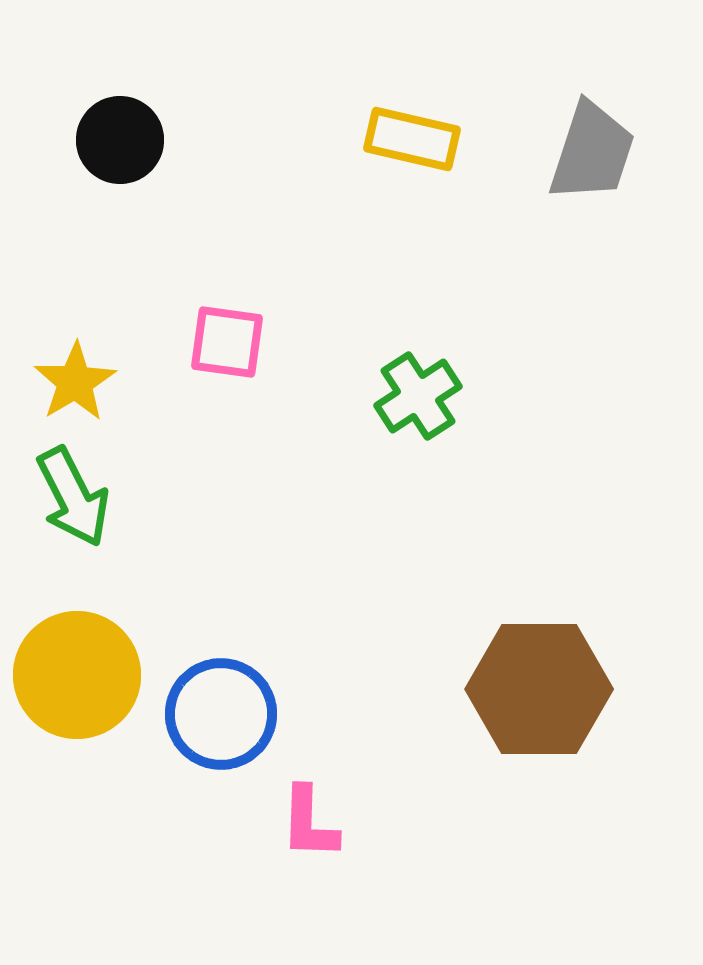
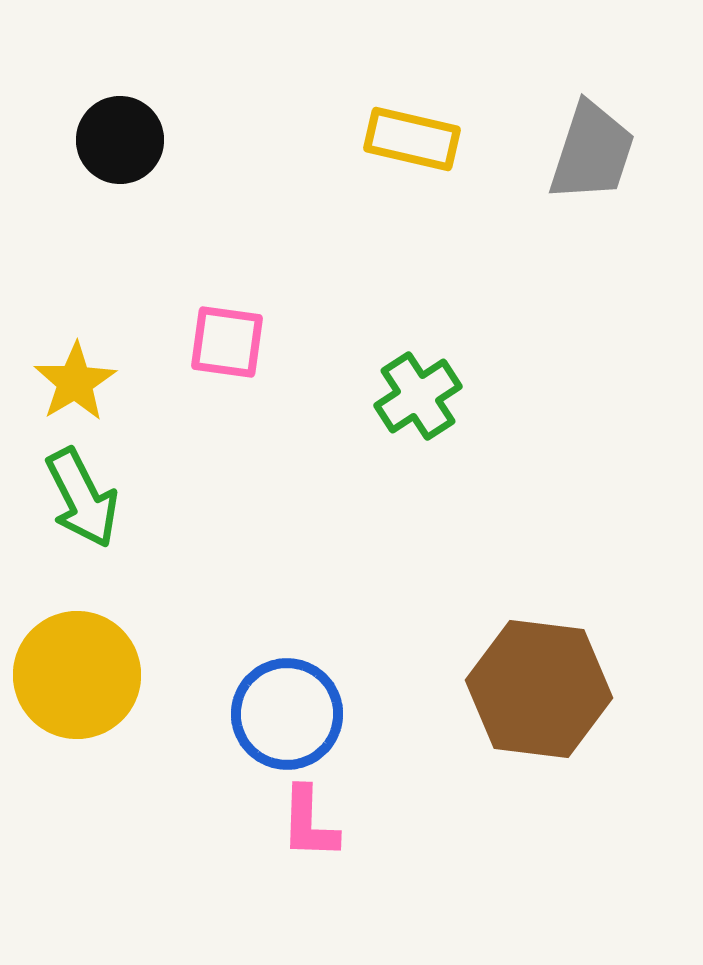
green arrow: moved 9 px right, 1 px down
brown hexagon: rotated 7 degrees clockwise
blue circle: moved 66 px right
